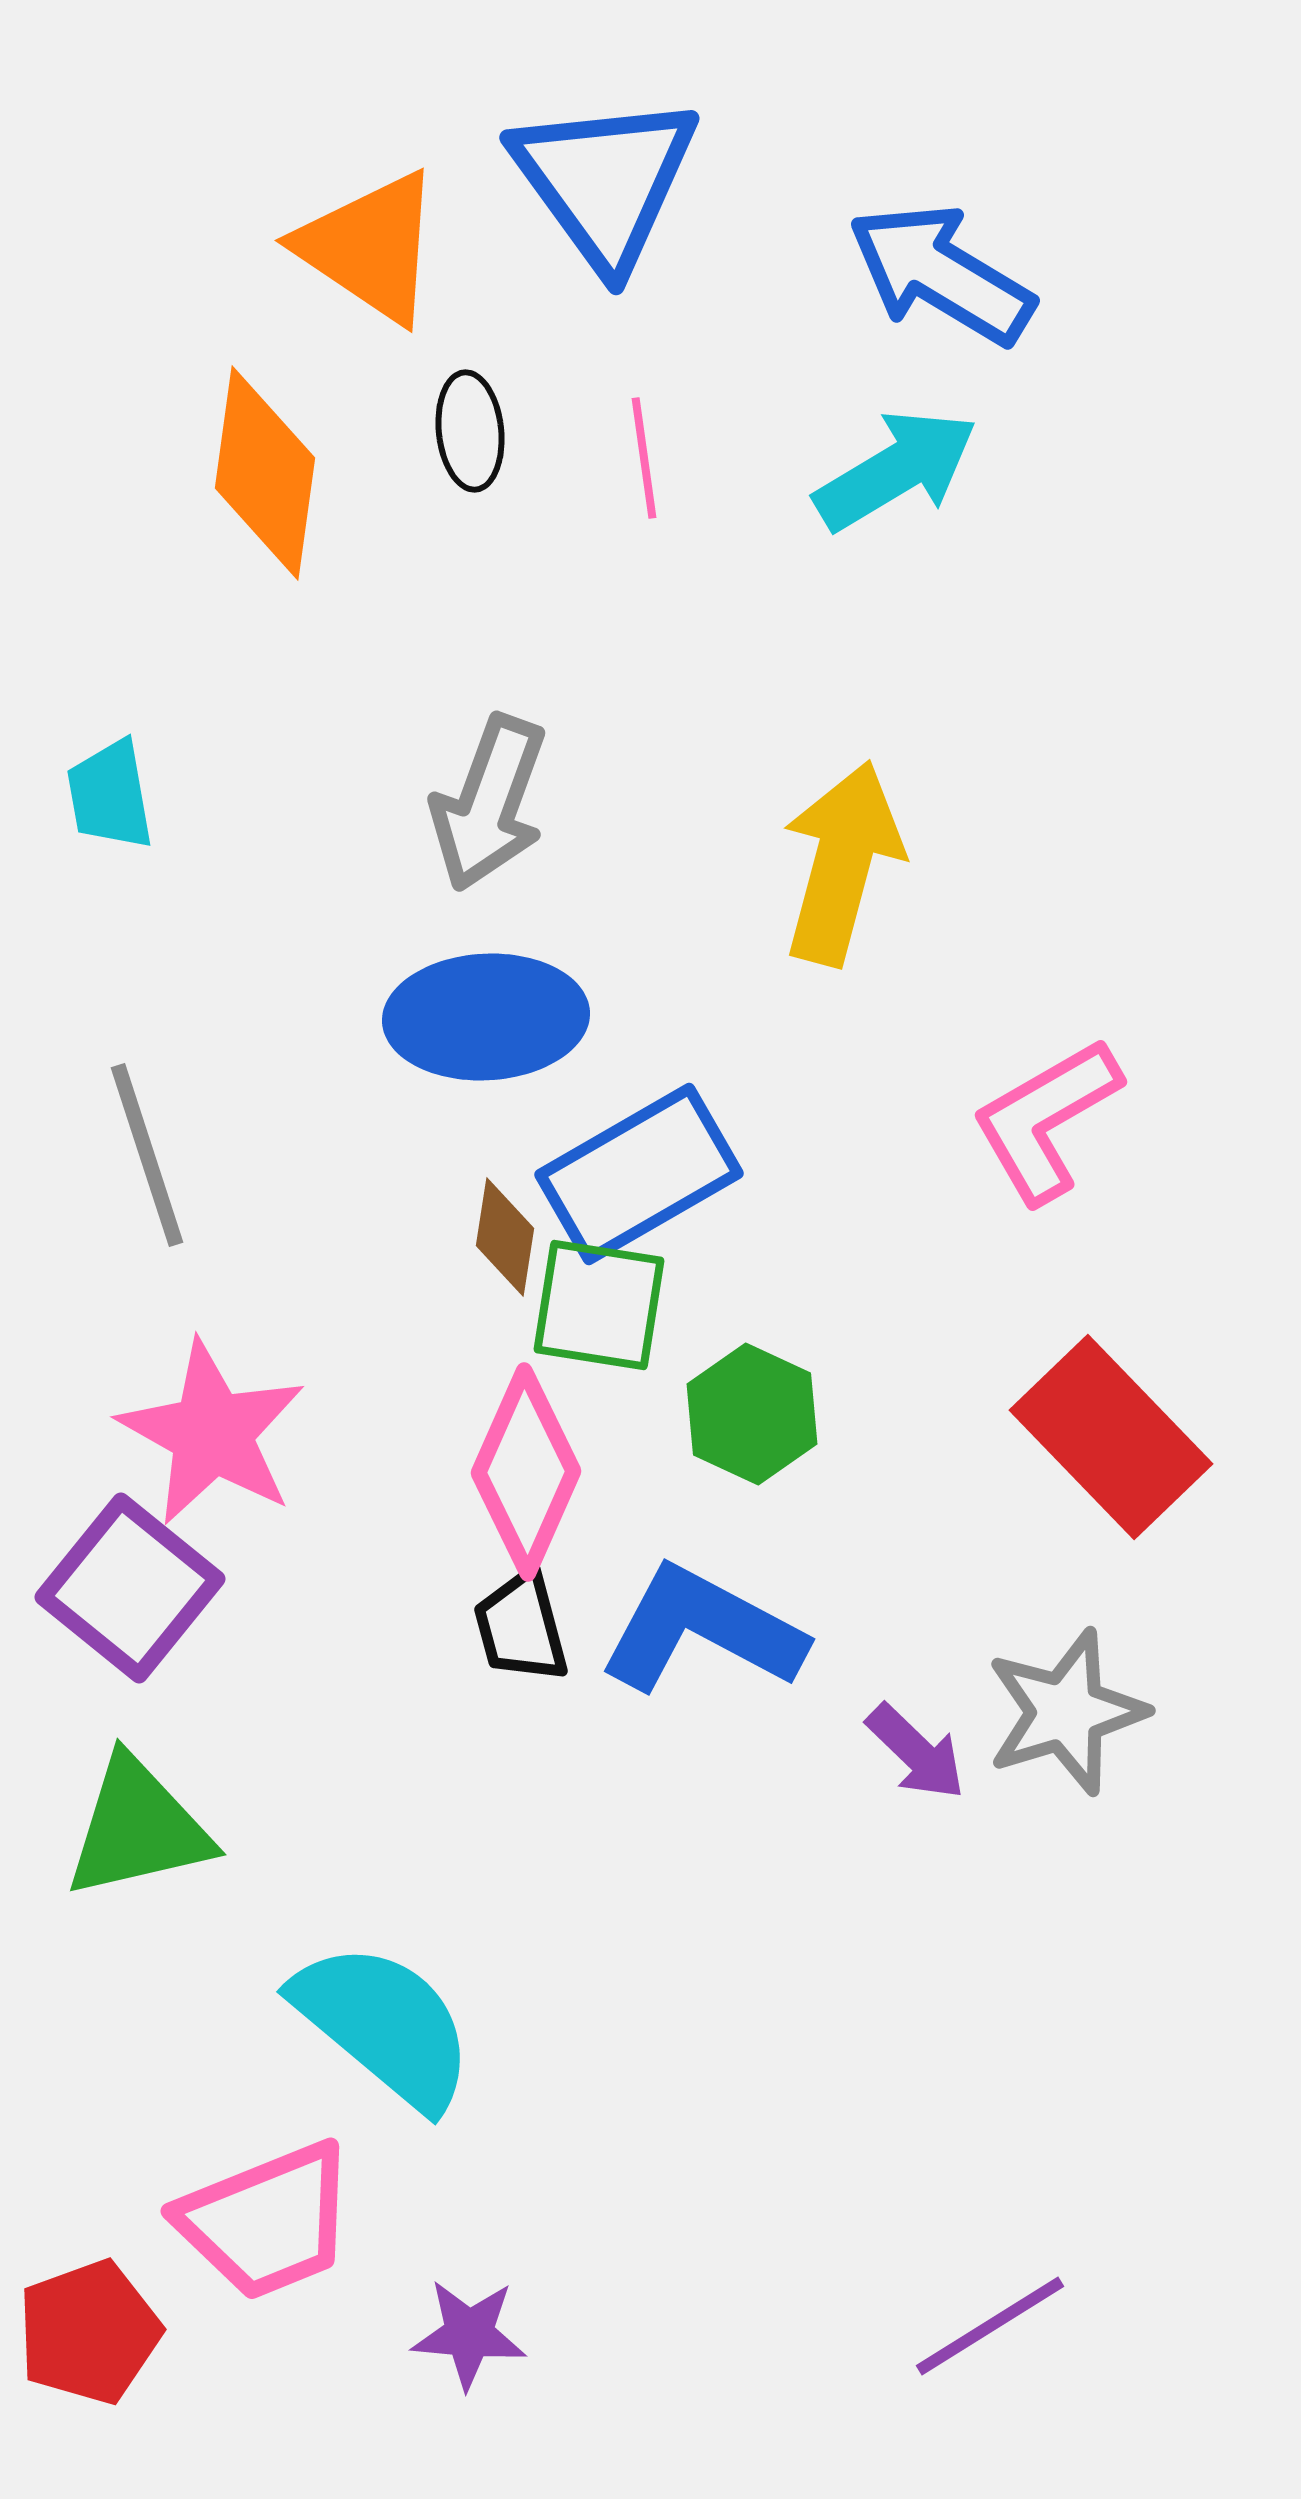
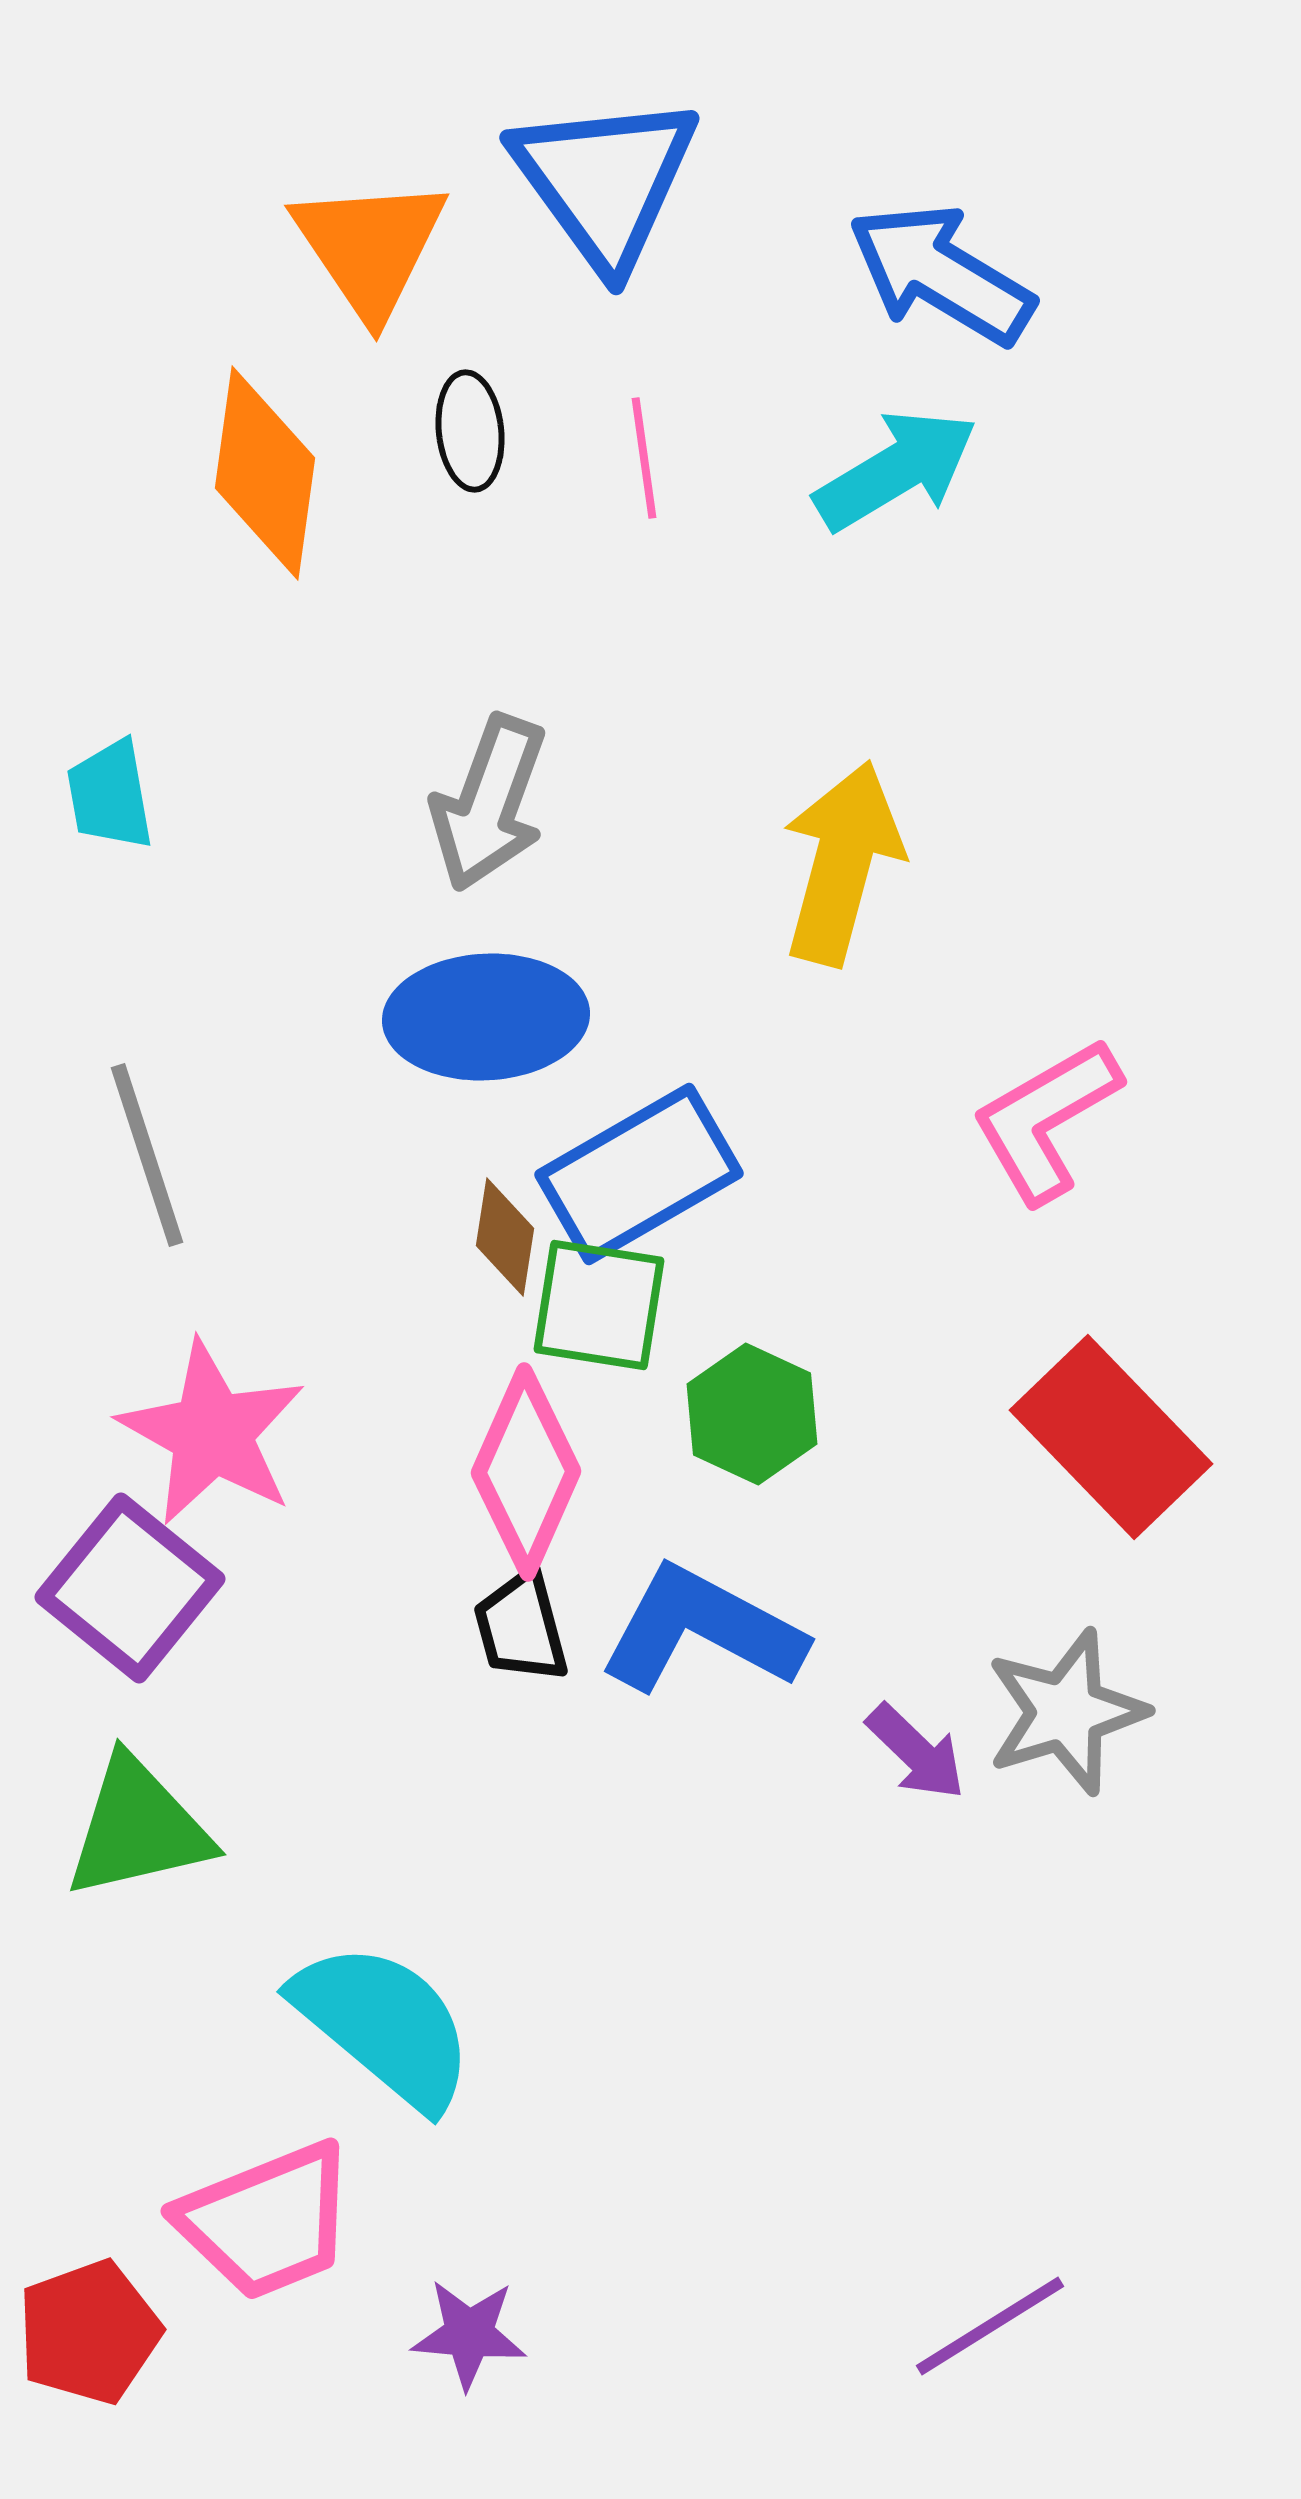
orange triangle: rotated 22 degrees clockwise
